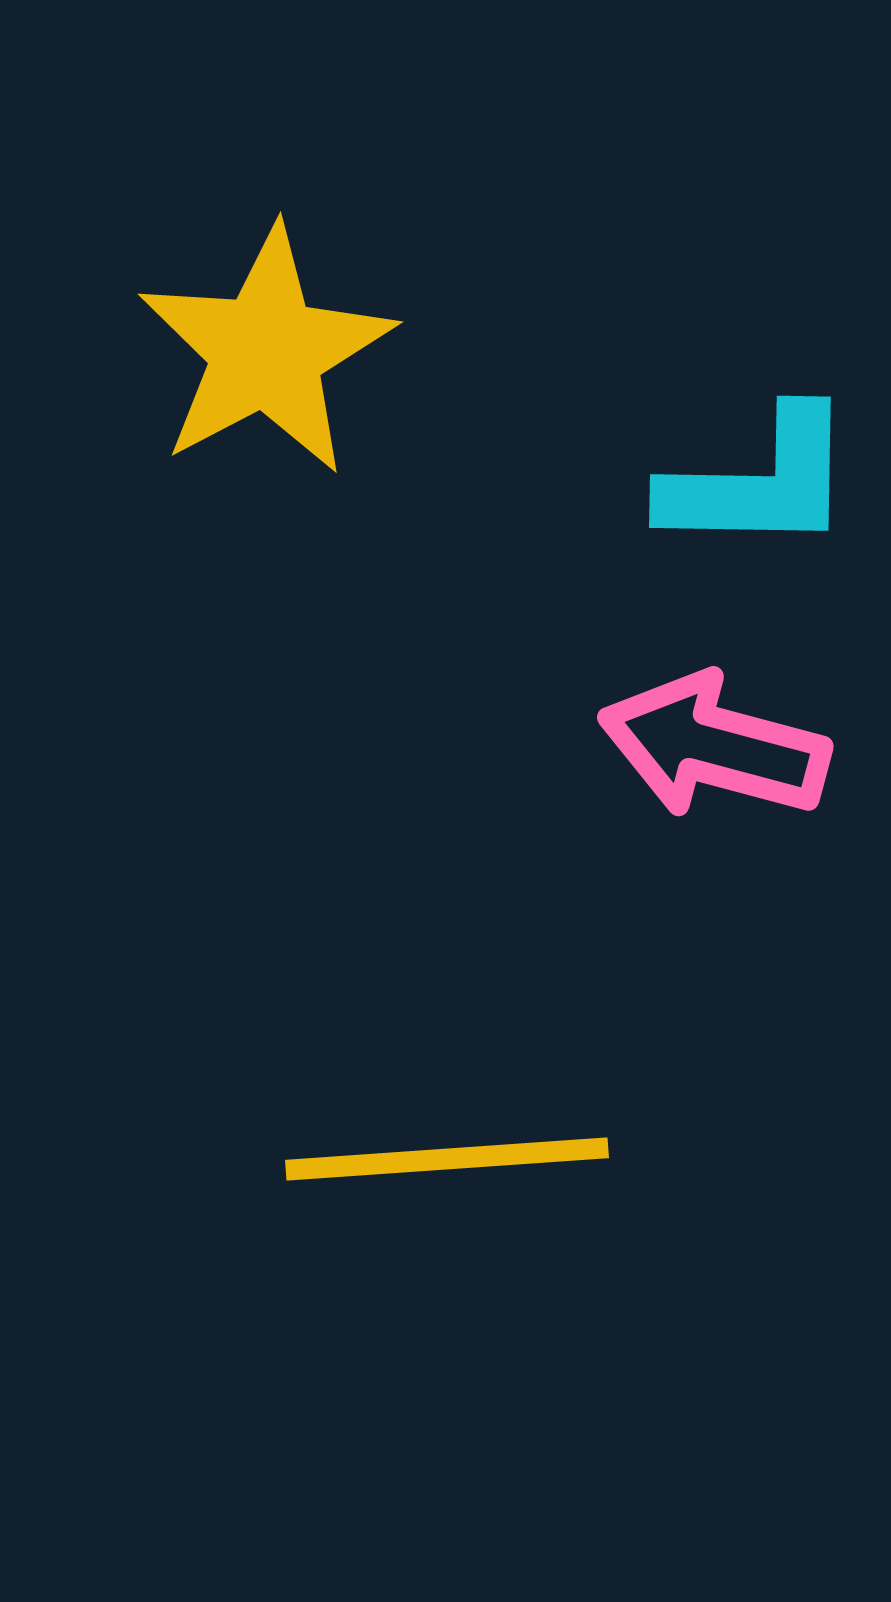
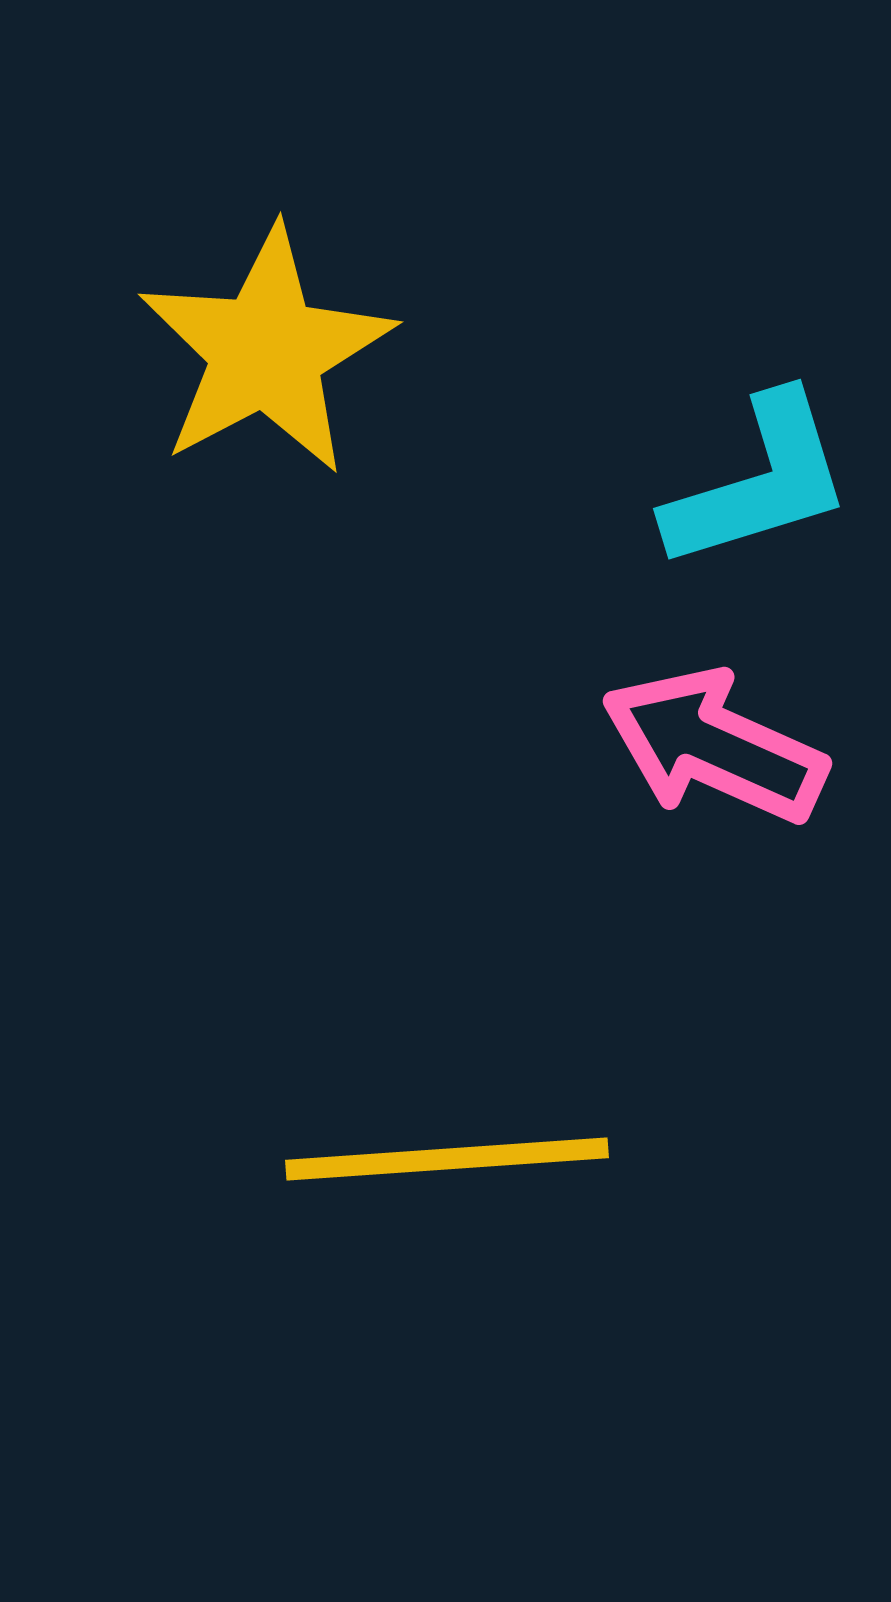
cyan L-shape: rotated 18 degrees counterclockwise
pink arrow: rotated 9 degrees clockwise
